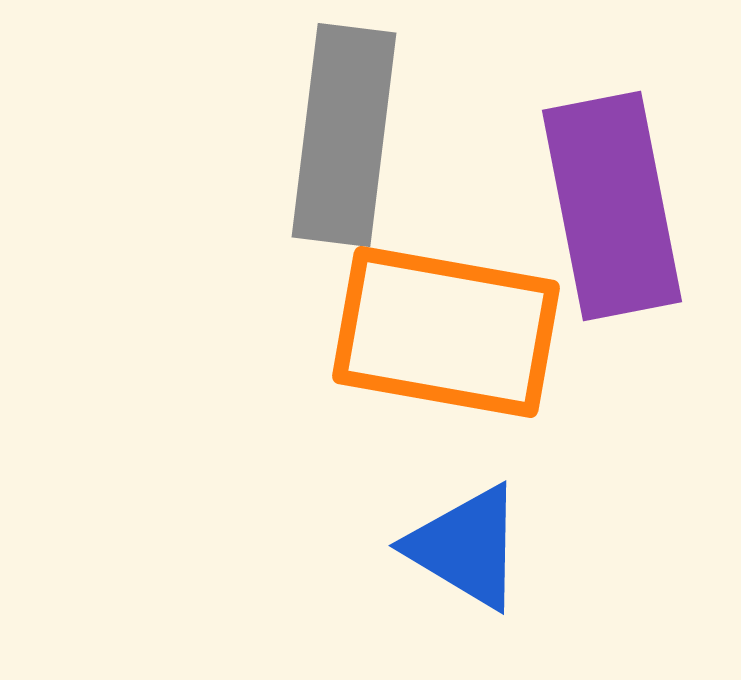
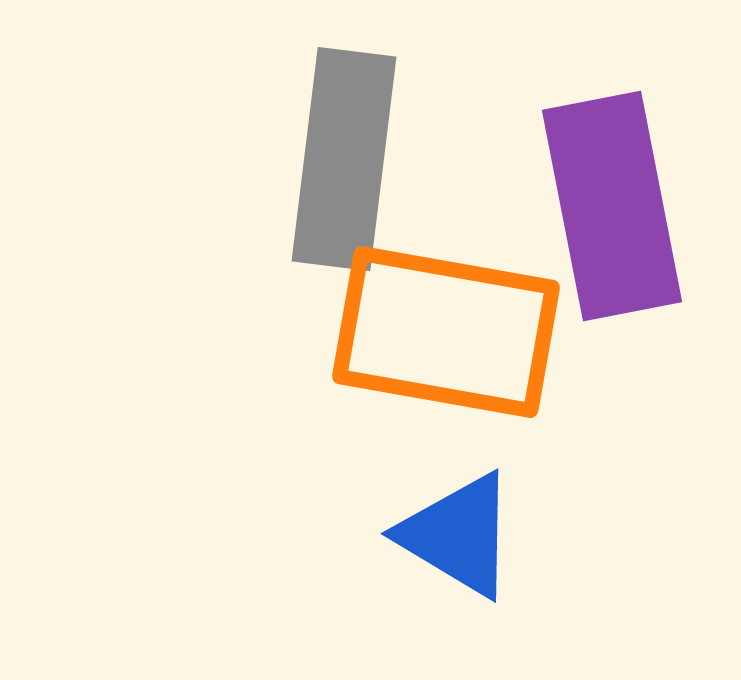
gray rectangle: moved 24 px down
blue triangle: moved 8 px left, 12 px up
